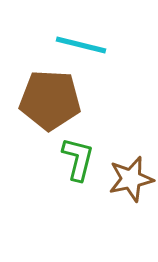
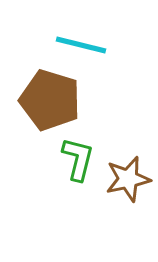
brown pentagon: rotated 14 degrees clockwise
brown star: moved 3 px left
